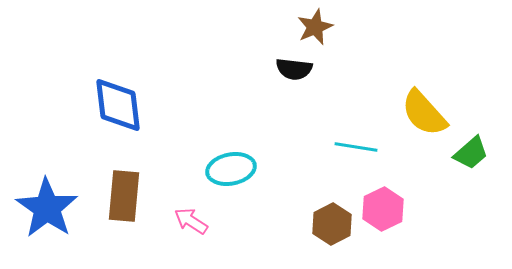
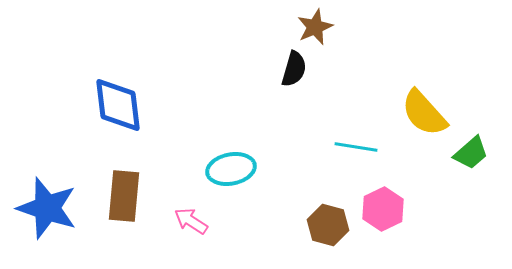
black semicircle: rotated 81 degrees counterclockwise
blue star: rotated 16 degrees counterclockwise
brown hexagon: moved 4 px left, 1 px down; rotated 18 degrees counterclockwise
